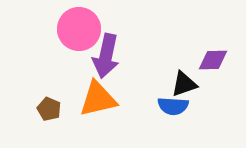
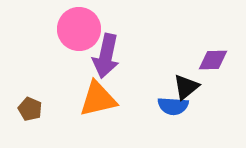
black triangle: moved 2 px right, 3 px down; rotated 20 degrees counterclockwise
brown pentagon: moved 19 px left
